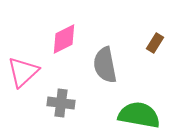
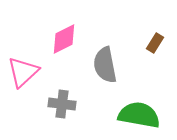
gray cross: moved 1 px right, 1 px down
